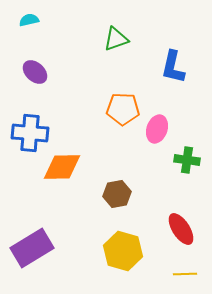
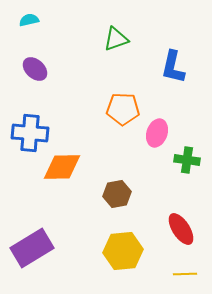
purple ellipse: moved 3 px up
pink ellipse: moved 4 px down
yellow hexagon: rotated 21 degrees counterclockwise
